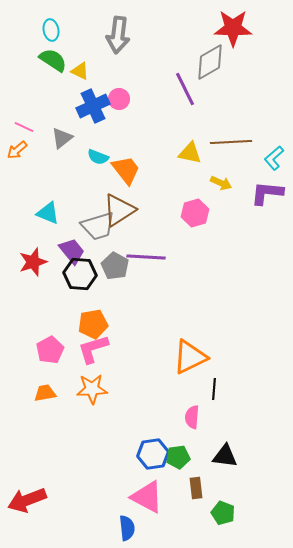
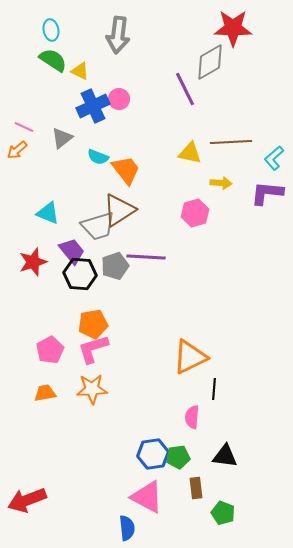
yellow arrow at (221, 183): rotated 20 degrees counterclockwise
gray pentagon at (115, 266): rotated 24 degrees clockwise
